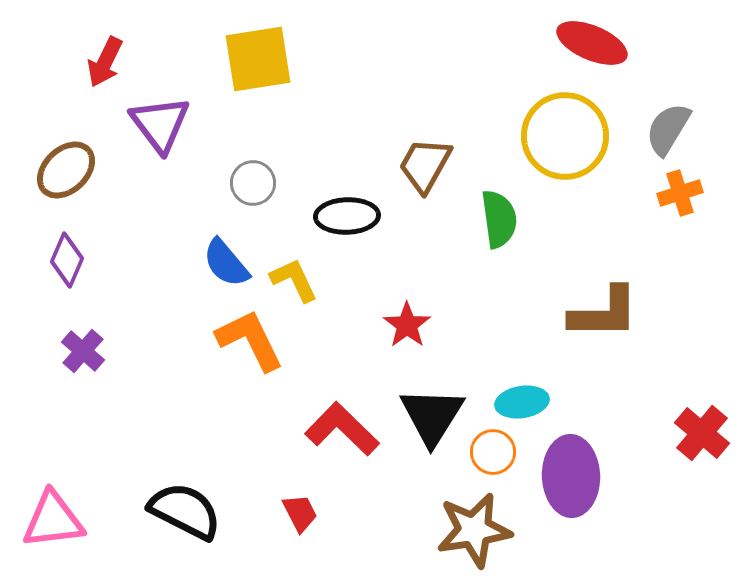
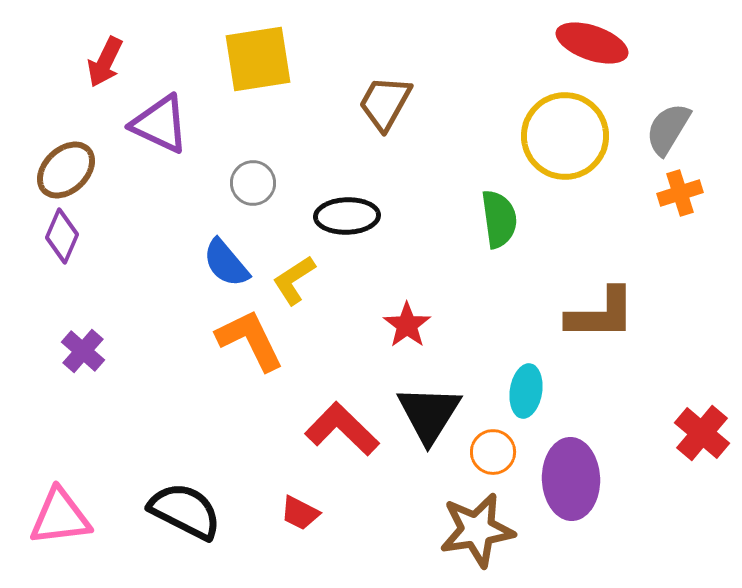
red ellipse: rotated 4 degrees counterclockwise
purple triangle: rotated 28 degrees counterclockwise
brown trapezoid: moved 40 px left, 62 px up
purple diamond: moved 5 px left, 24 px up
yellow L-shape: rotated 98 degrees counterclockwise
brown L-shape: moved 3 px left, 1 px down
cyan ellipse: moved 4 px right, 11 px up; rotated 72 degrees counterclockwise
black triangle: moved 3 px left, 2 px up
purple ellipse: moved 3 px down
red trapezoid: rotated 144 degrees clockwise
pink triangle: moved 7 px right, 3 px up
brown star: moved 3 px right
